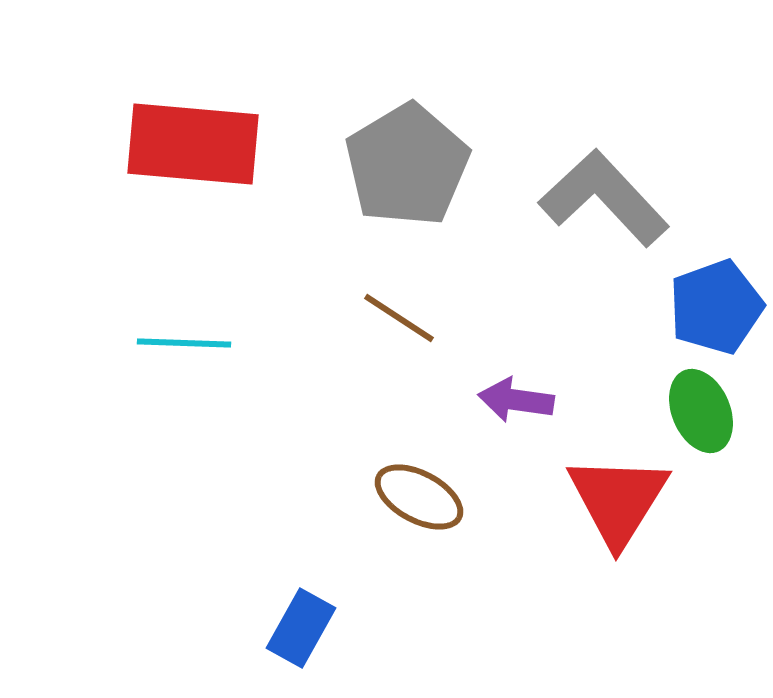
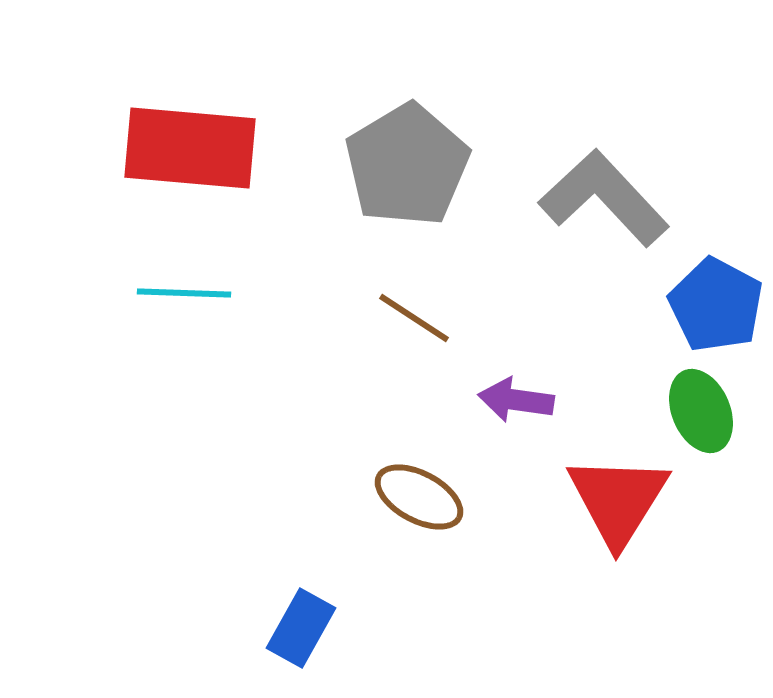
red rectangle: moved 3 px left, 4 px down
blue pentagon: moved 2 px up; rotated 24 degrees counterclockwise
brown line: moved 15 px right
cyan line: moved 50 px up
